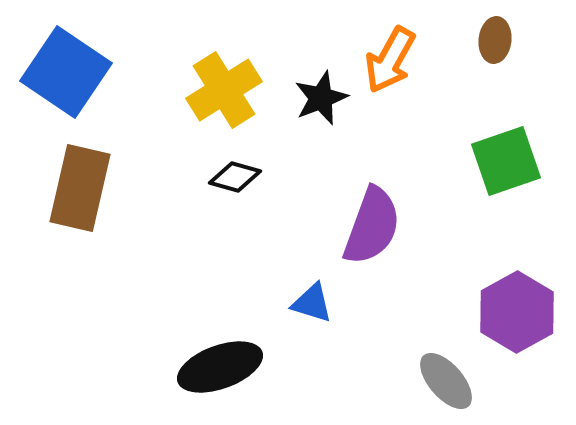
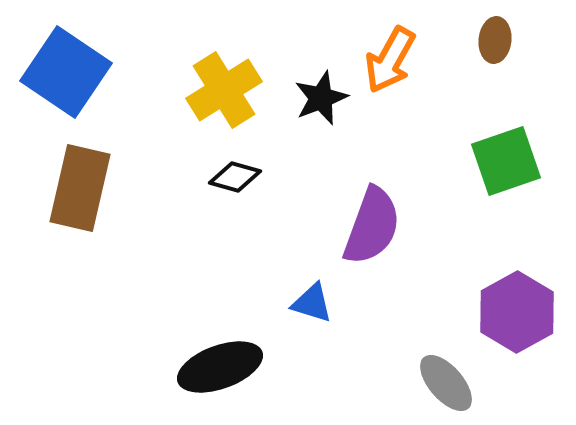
gray ellipse: moved 2 px down
